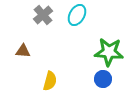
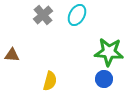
brown triangle: moved 11 px left, 4 px down
blue circle: moved 1 px right
